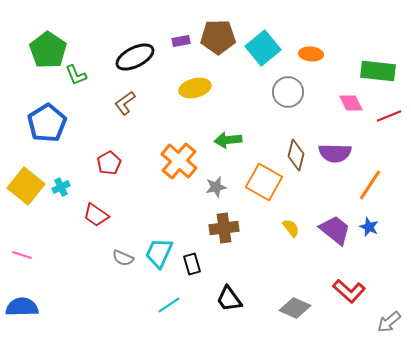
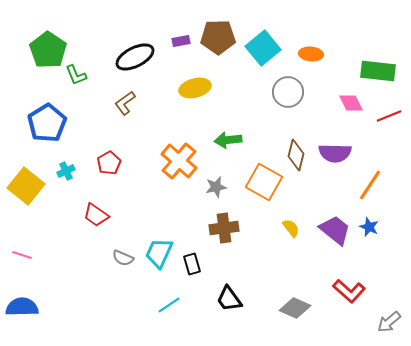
cyan cross: moved 5 px right, 16 px up
